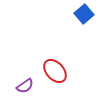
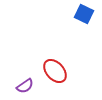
blue square: rotated 24 degrees counterclockwise
